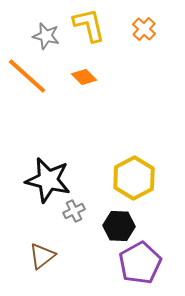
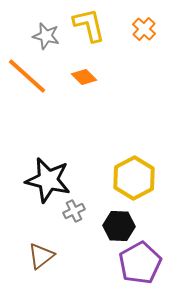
brown triangle: moved 1 px left
